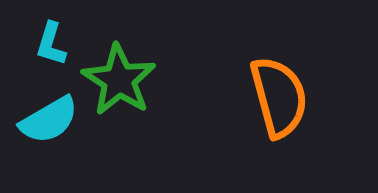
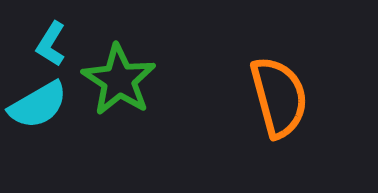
cyan L-shape: rotated 15 degrees clockwise
cyan semicircle: moved 11 px left, 15 px up
